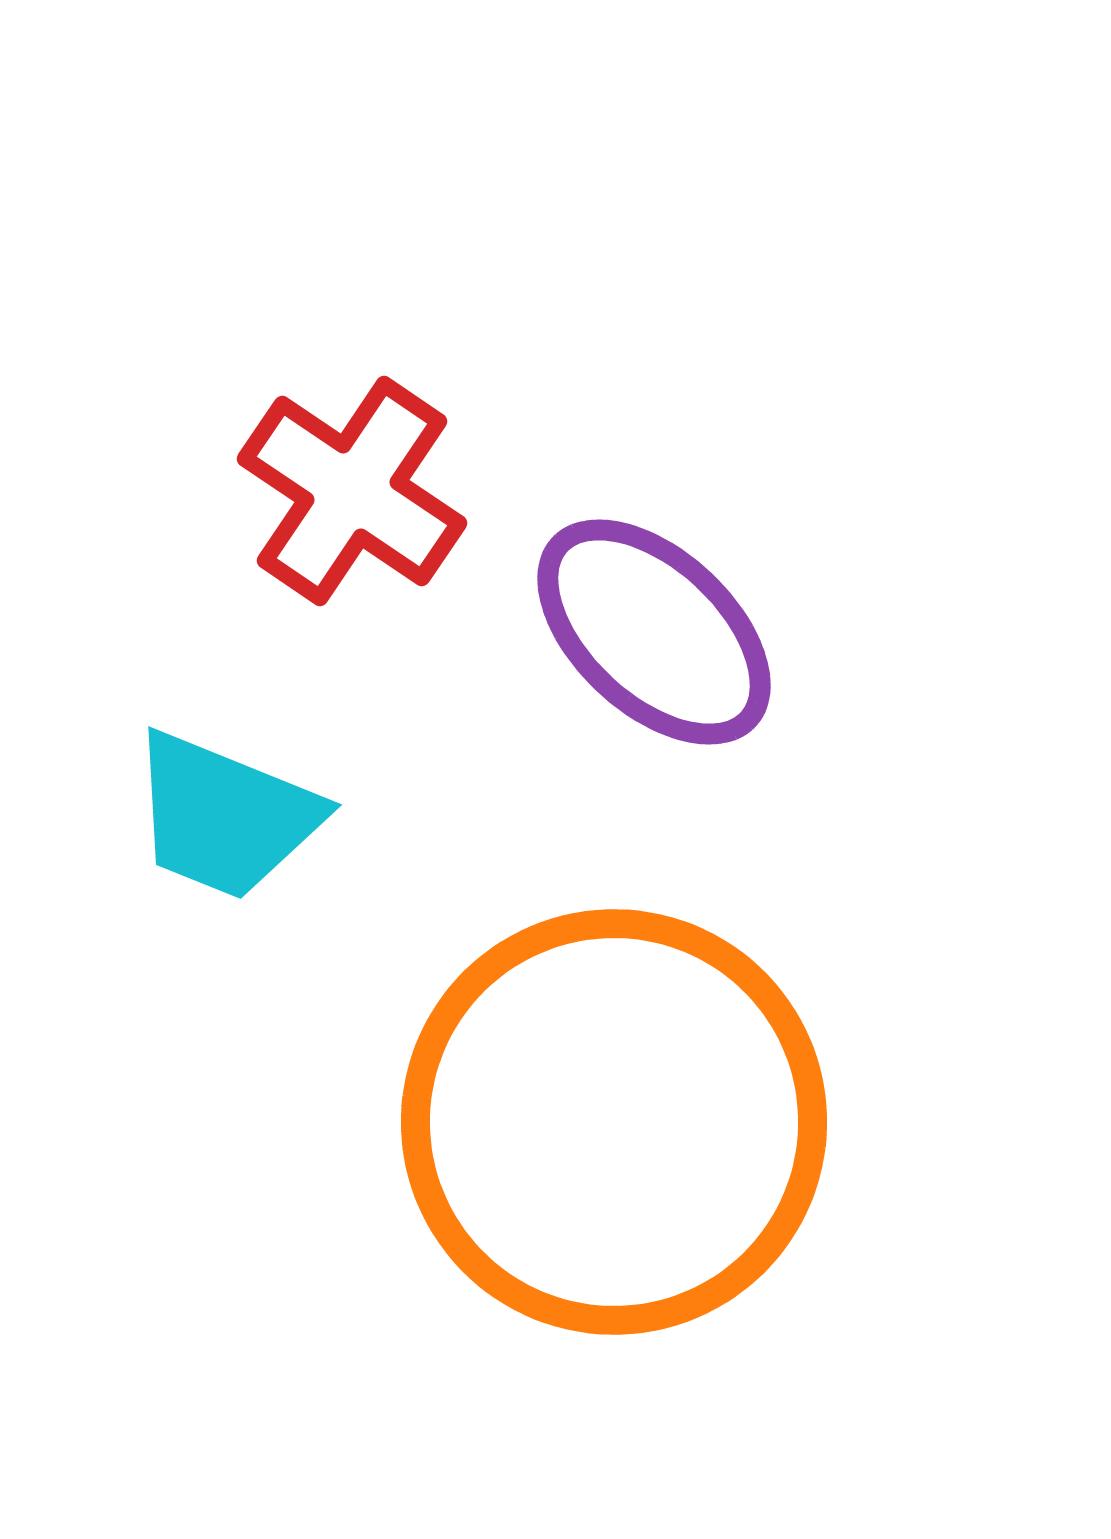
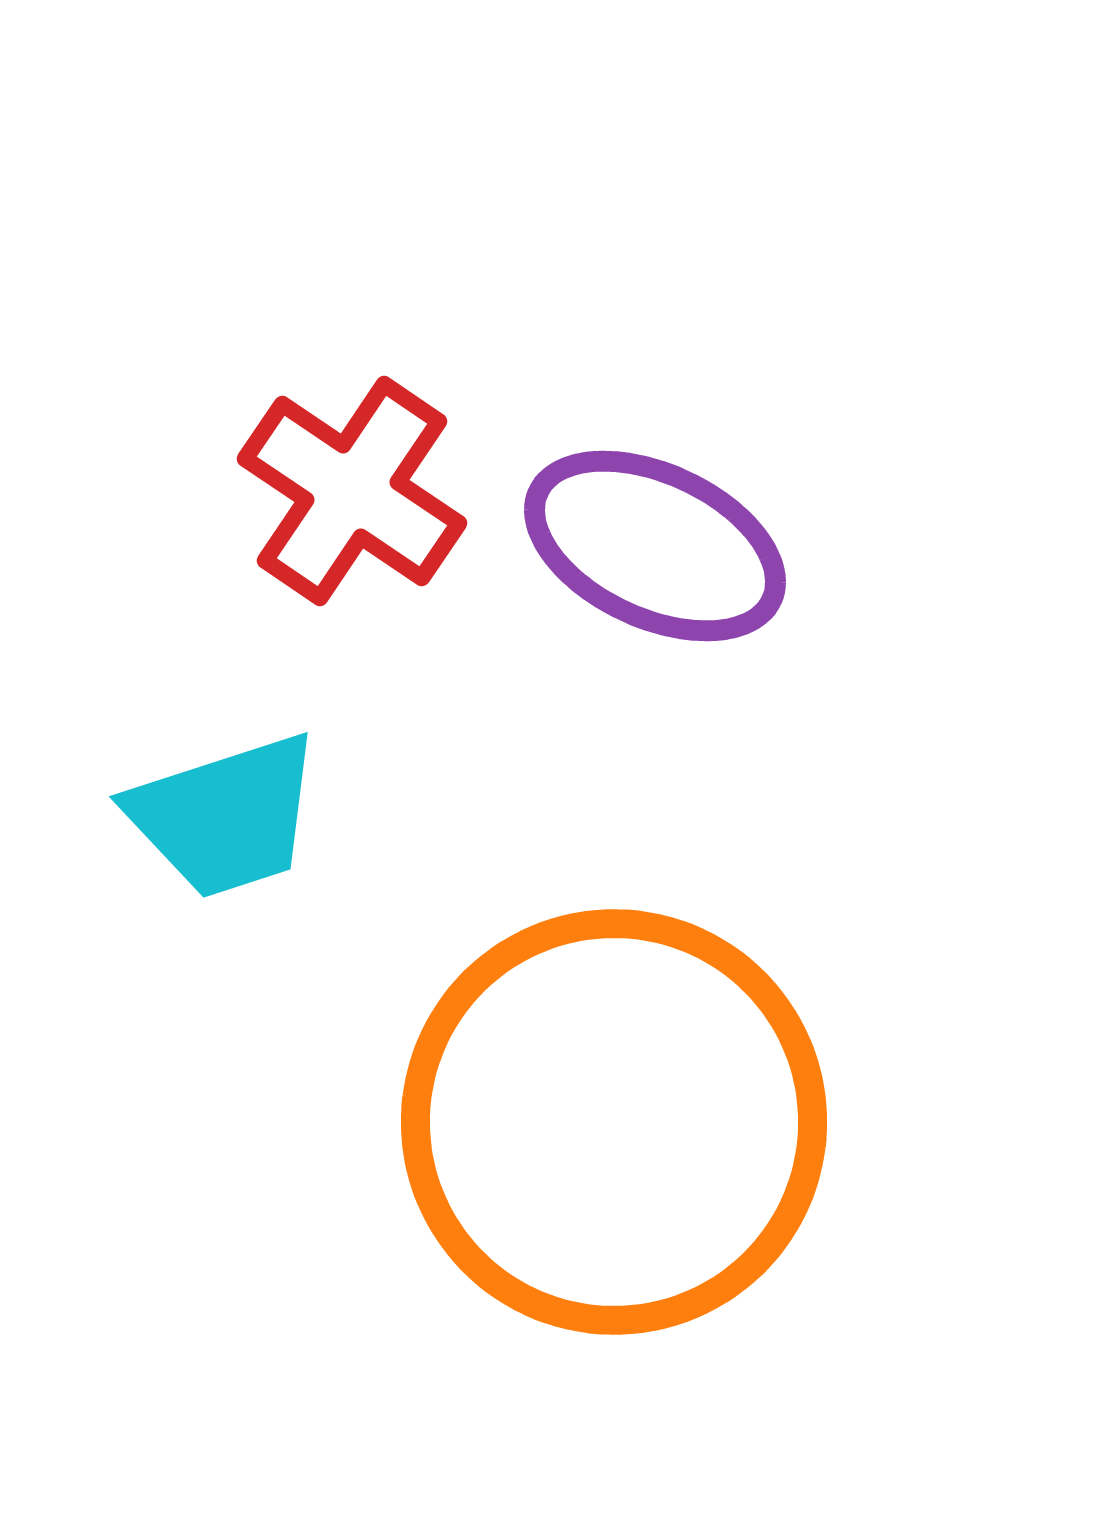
purple ellipse: moved 1 px right, 86 px up; rotated 18 degrees counterclockwise
cyan trapezoid: rotated 40 degrees counterclockwise
